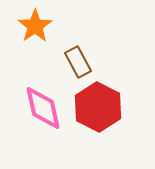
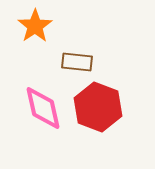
brown rectangle: moved 1 px left; rotated 56 degrees counterclockwise
red hexagon: rotated 6 degrees counterclockwise
